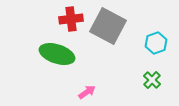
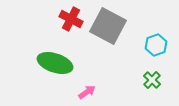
red cross: rotated 35 degrees clockwise
cyan hexagon: moved 2 px down
green ellipse: moved 2 px left, 9 px down
